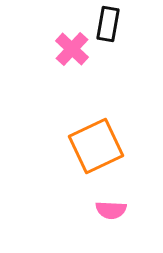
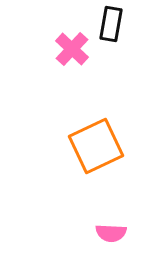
black rectangle: moved 3 px right
pink semicircle: moved 23 px down
